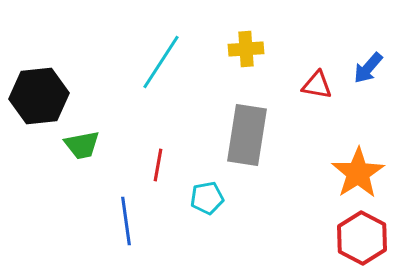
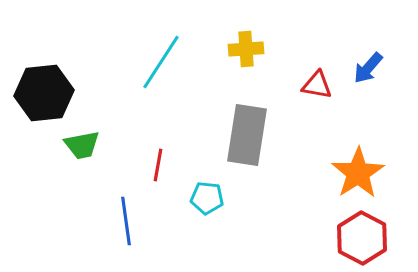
black hexagon: moved 5 px right, 3 px up
cyan pentagon: rotated 16 degrees clockwise
